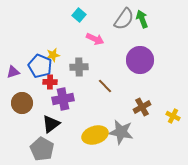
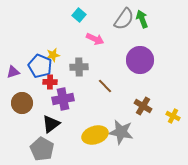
brown cross: moved 1 px right, 1 px up; rotated 30 degrees counterclockwise
